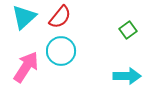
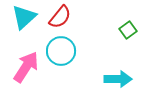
cyan arrow: moved 9 px left, 3 px down
